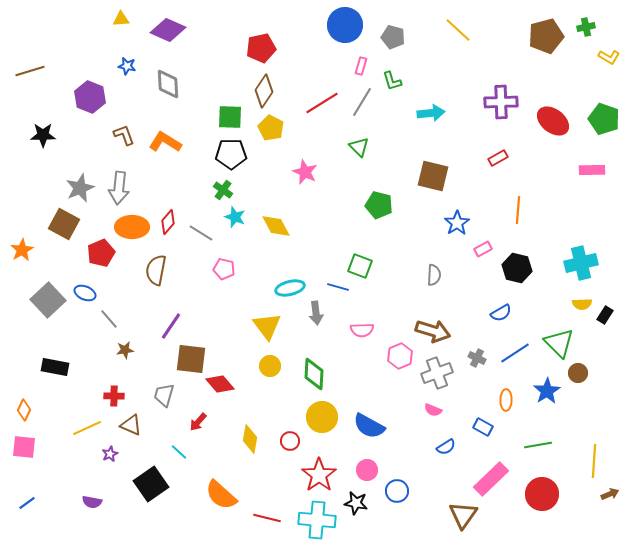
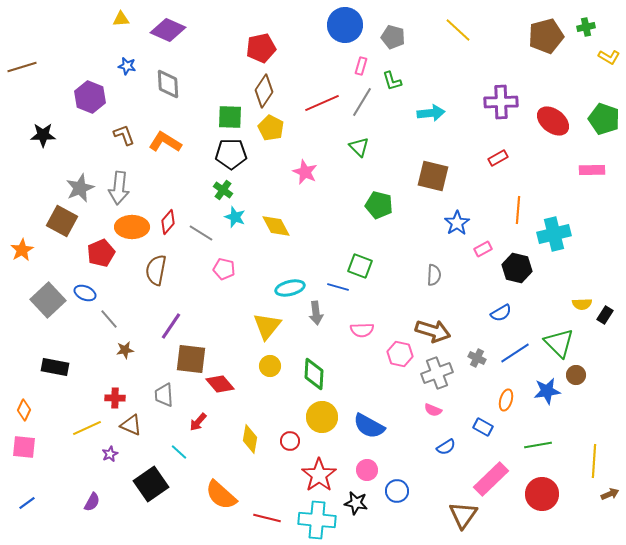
brown line at (30, 71): moved 8 px left, 4 px up
red line at (322, 103): rotated 8 degrees clockwise
brown square at (64, 224): moved 2 px left, 3 px up
cyan cross at (581, 263): moved 27 px left, 29 px up
yellow triangle at (267, 326): rotated 16 degrees clockwise
pink hexagon at (400, 356): moved 2 px up; rotated 25 degrees counterclockwise
brown circle at (578, 373): moved 2 px left, 2 px down
blue star at (547, 391): rotated 24 degrees clockwise
gray trapezoid at (164, 395): rotated 20 degrees counterclockwise
red cross at (114, 396): moved 1 px right, 2 px down
orange ellipse at (506, 400): rotated 15 degrees clockwise
purple semicircle at (92, 502): rotated 72 degrees counterclockwise
